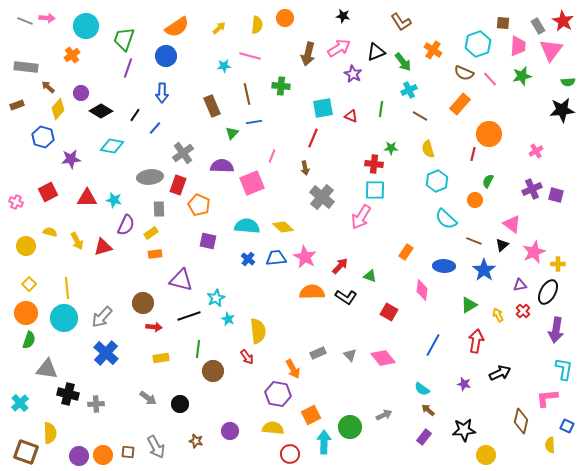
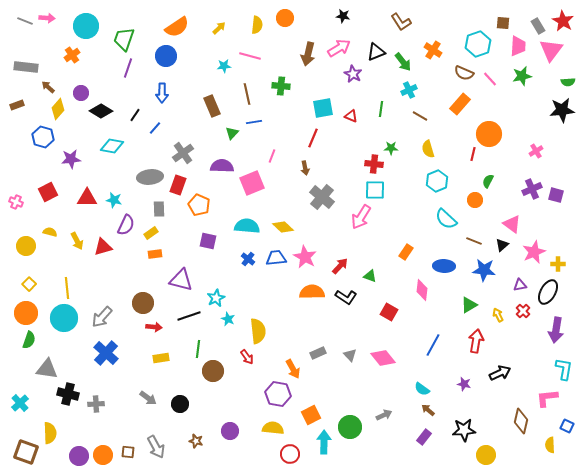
blue star at (484, 270): rotated 30 degrees counterclockwise
